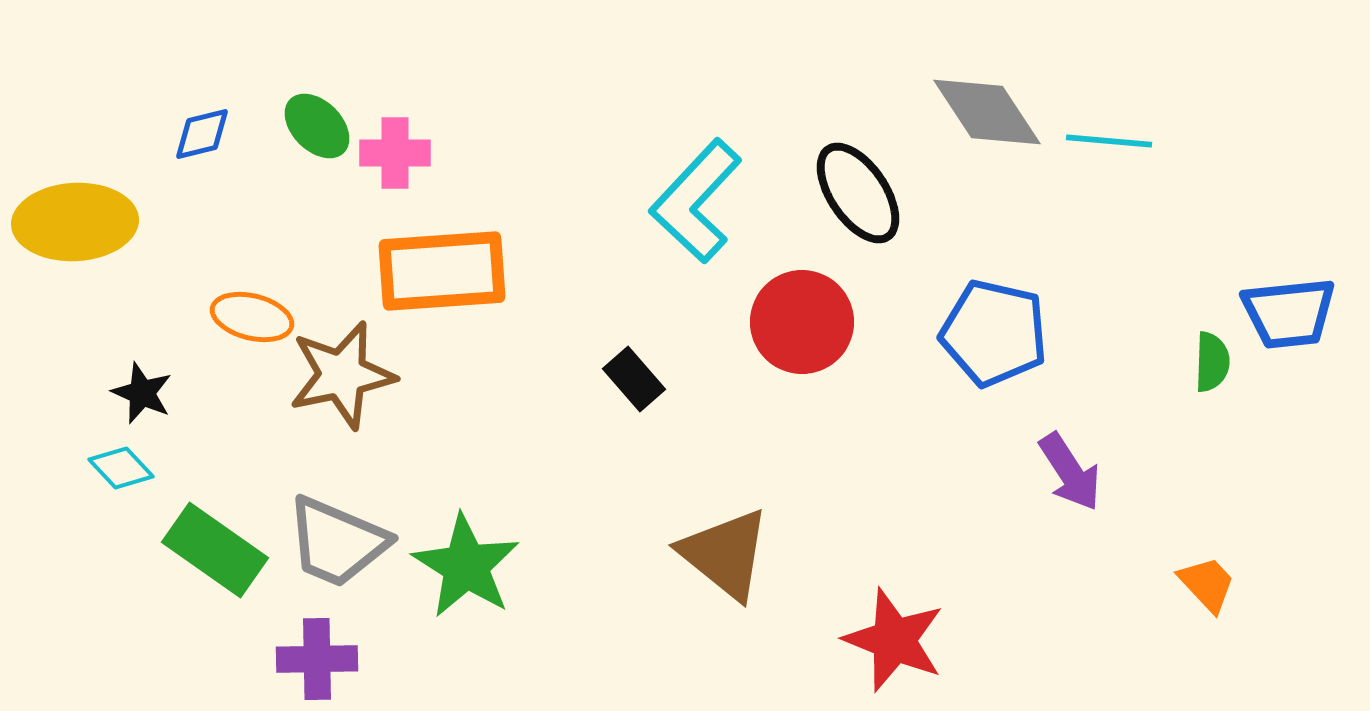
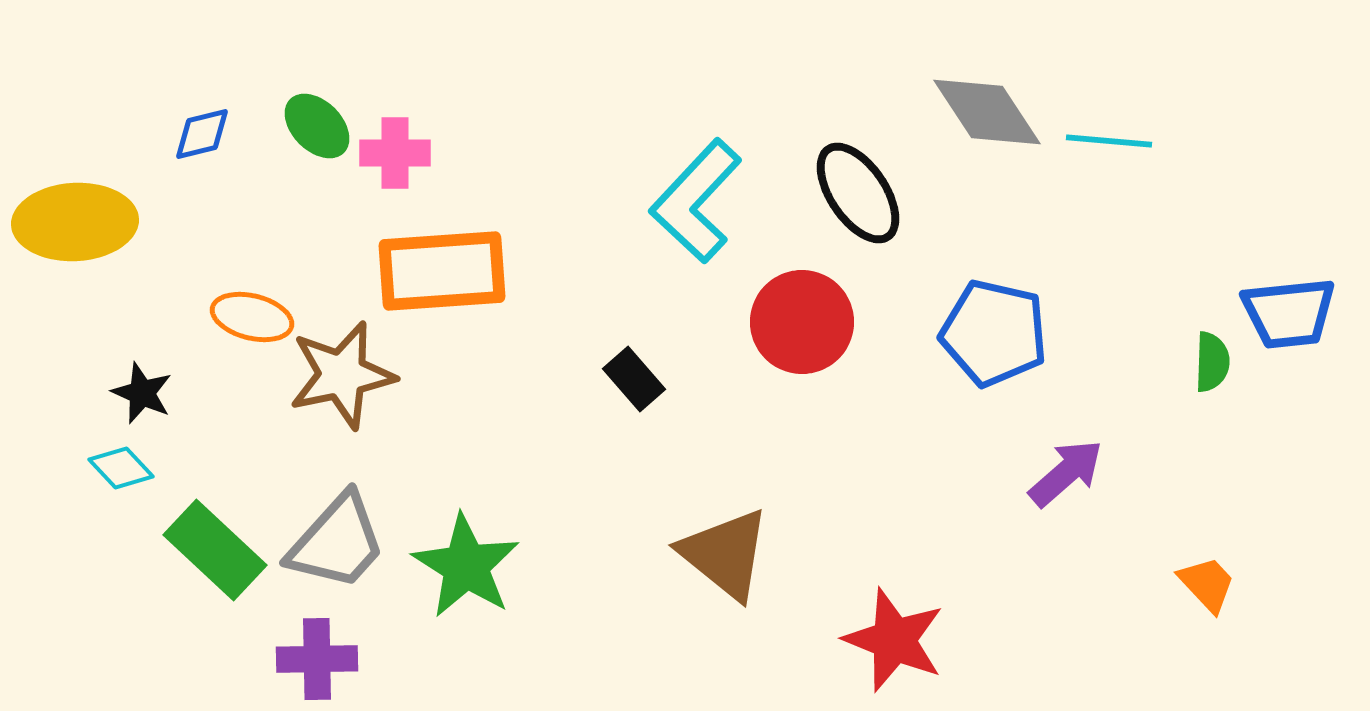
purple arrow: moved 4 px left, 1 px down; rotated 98 degrees counterclockwise
gray trapezoid: rotated 71 degrees counterclockwise
green rectangle: rotated 8 degrees clockwise
